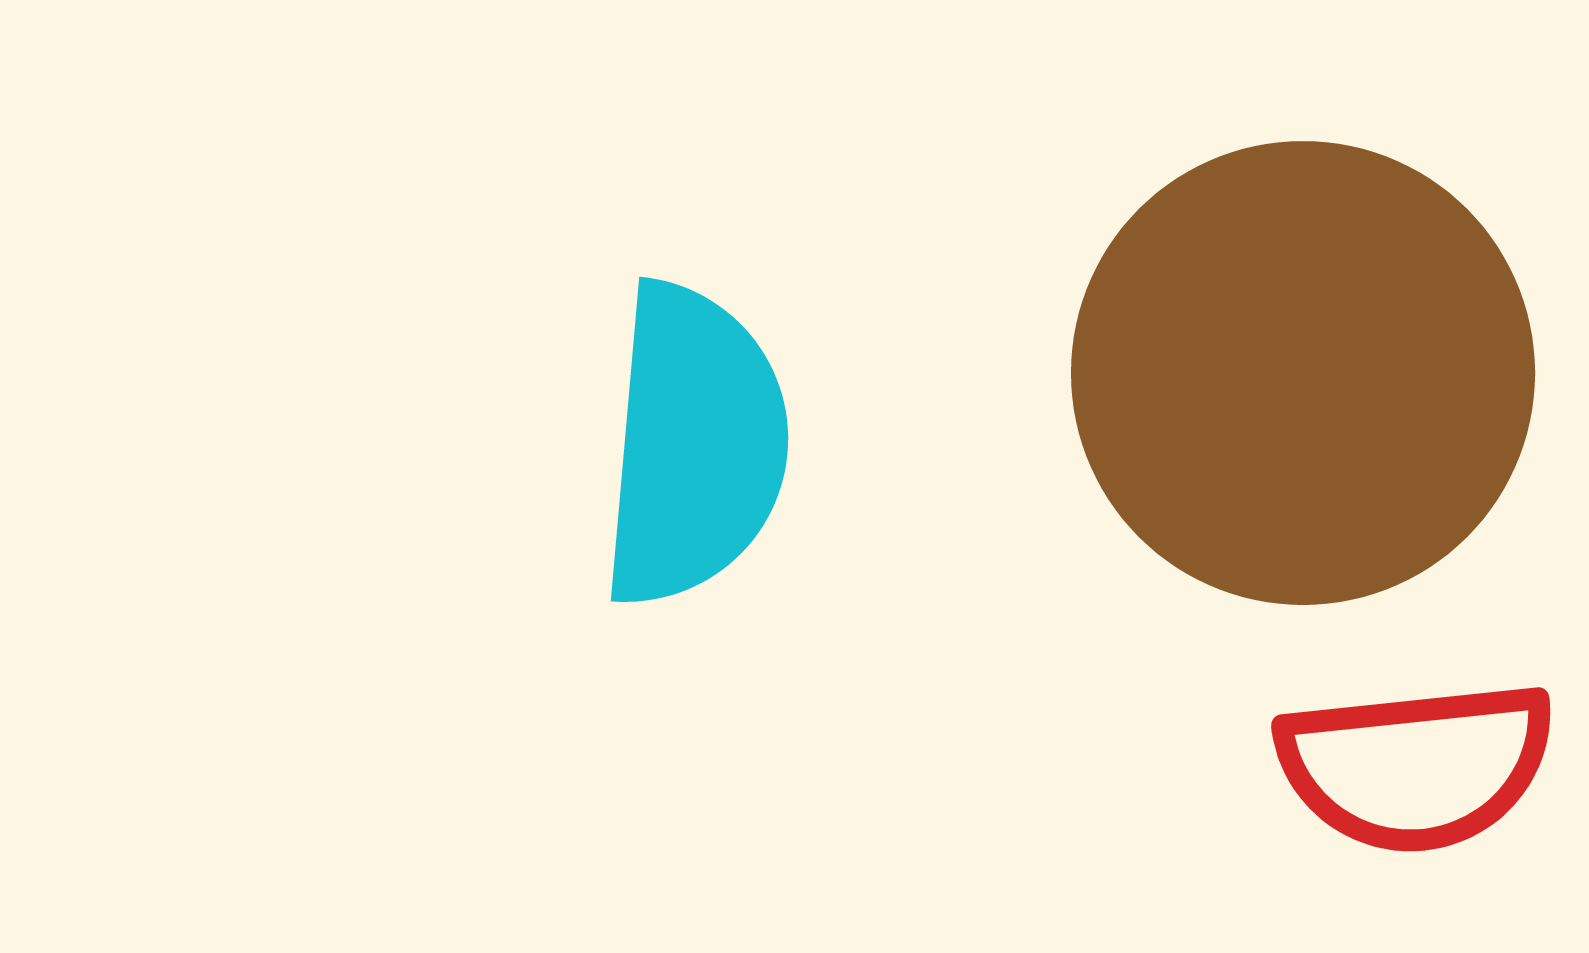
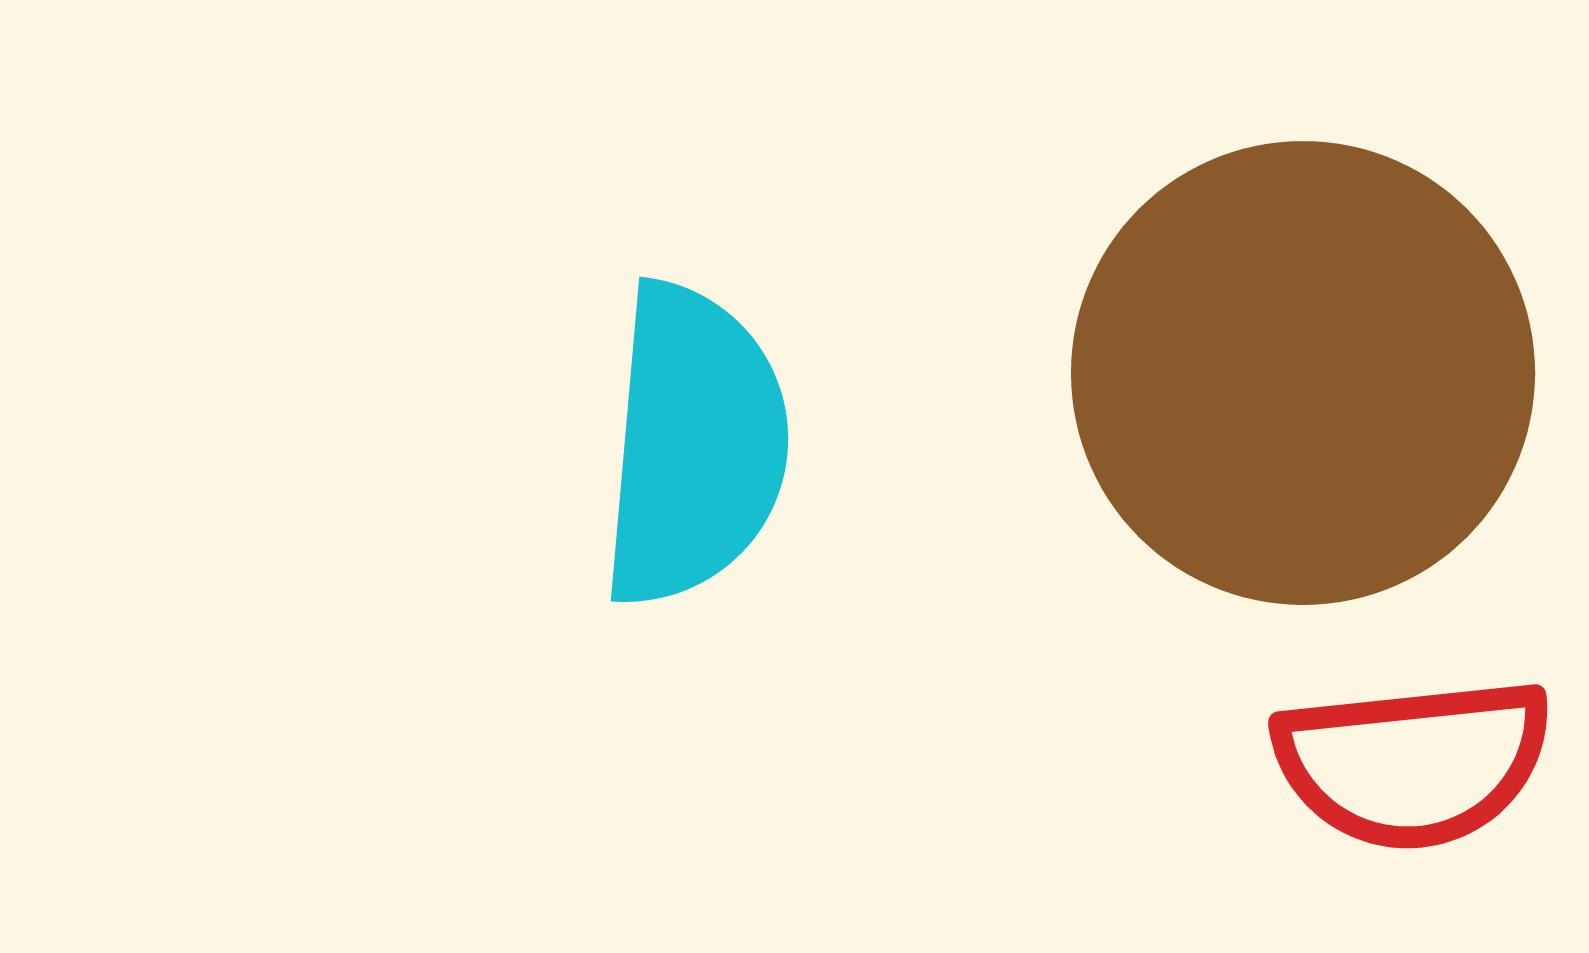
red semicircle: moved 3 px left, 3 px up
